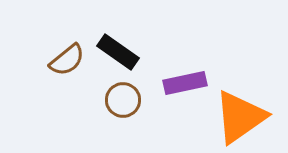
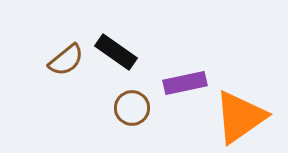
black rectangle: moved 2 px left
brown semicircle: moved 1 px left
brown circle: moved 9 px right, 8 px down
